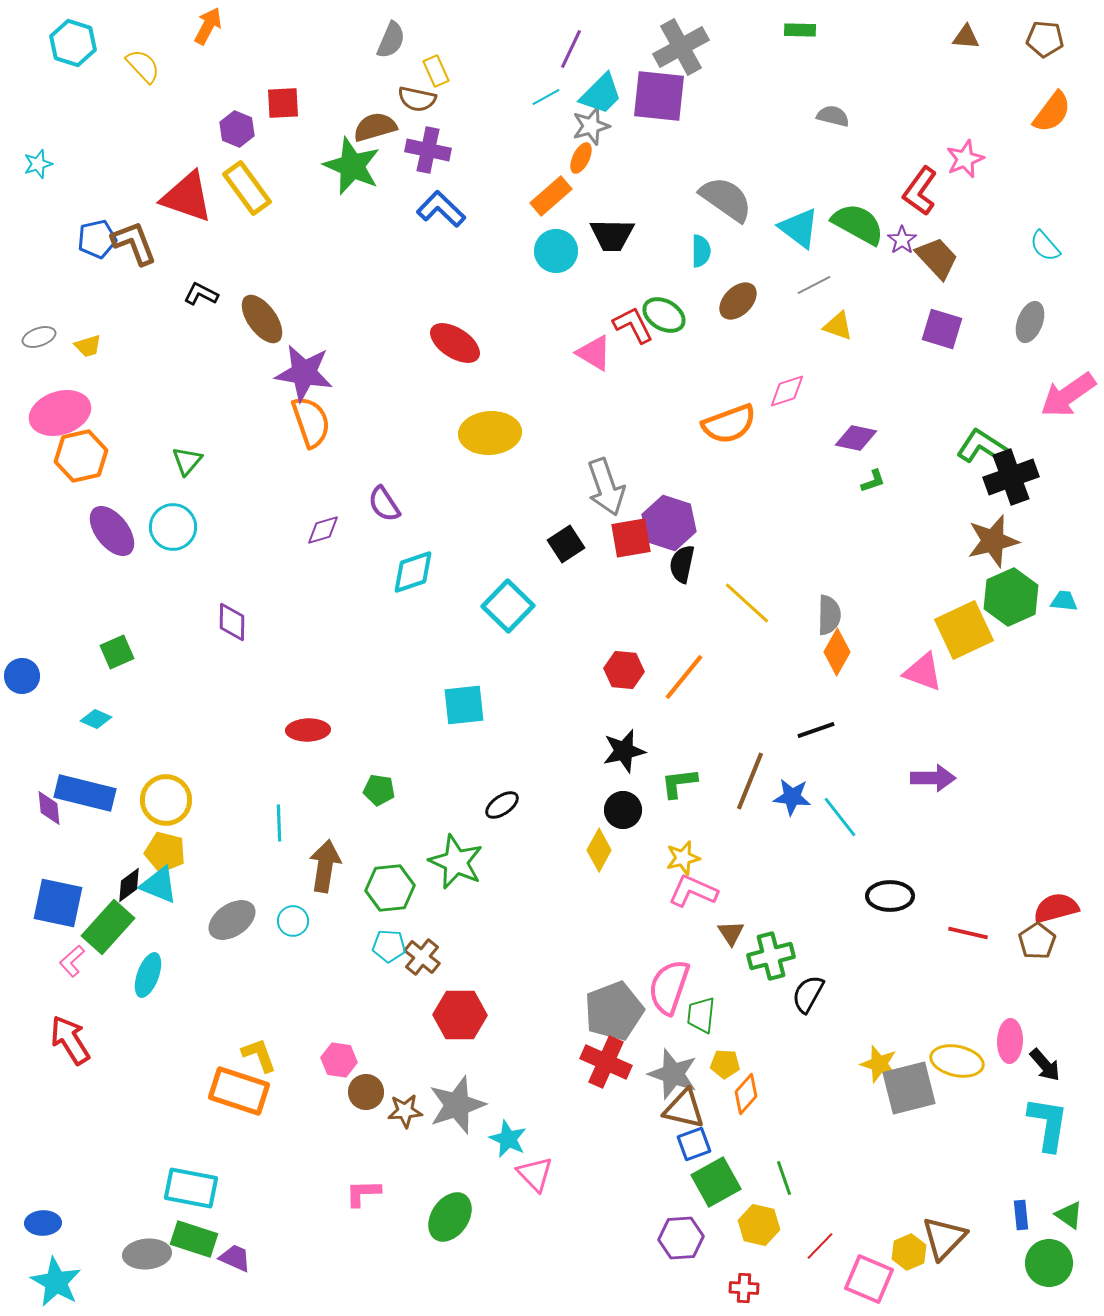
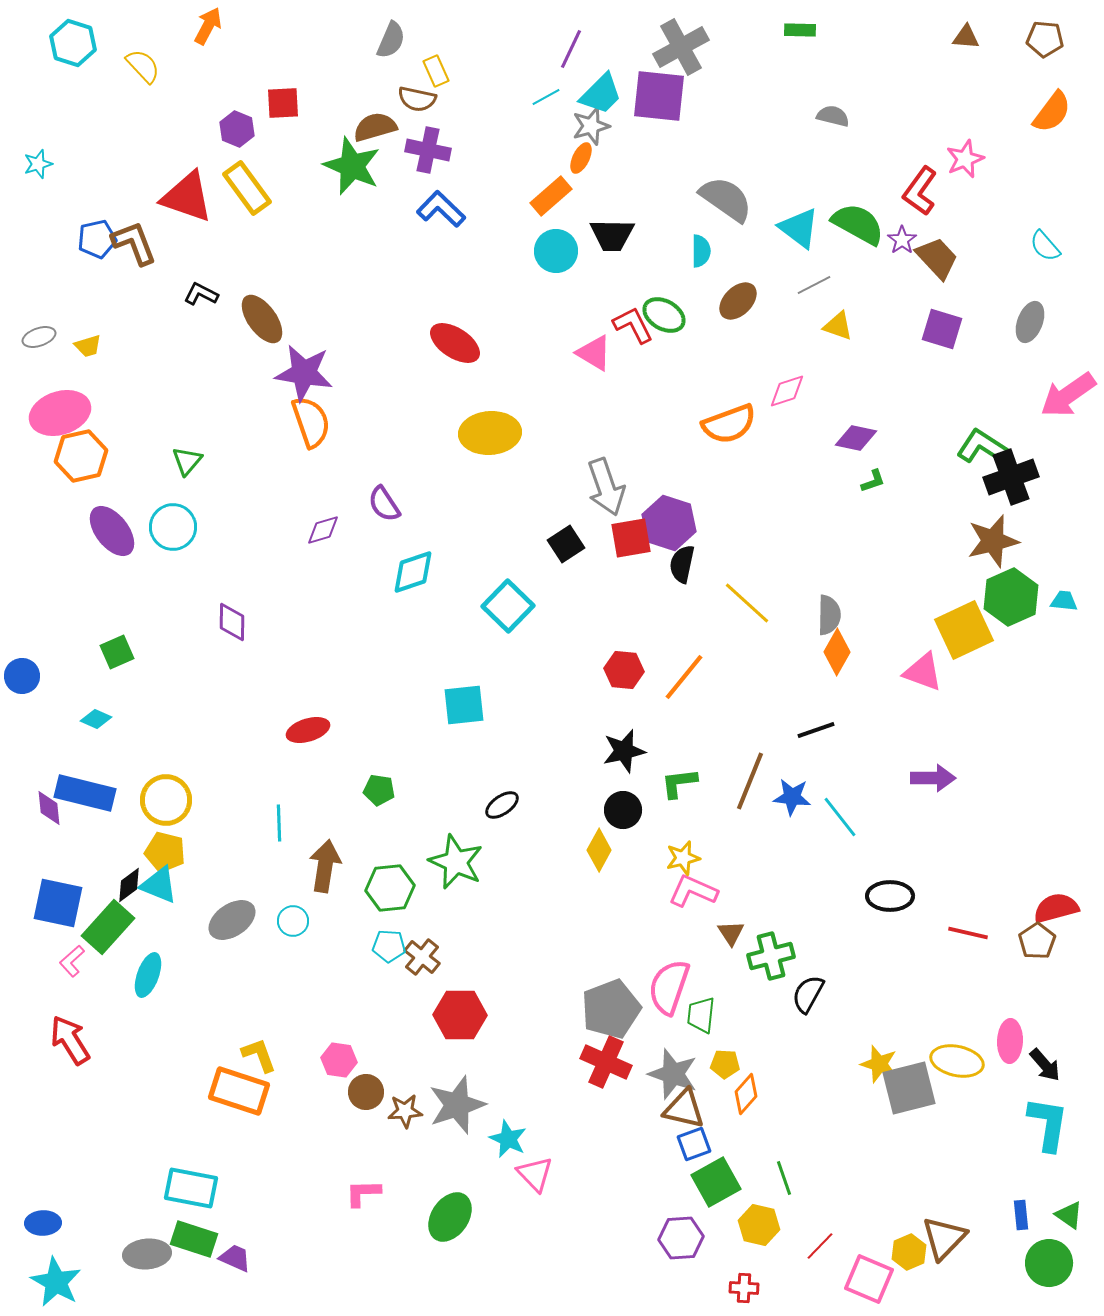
red ellipse at (308, 730): rotated 15 degrees counterclockwise
gray pentagon at (614, 1011): moved 3 px left, 2 px up
